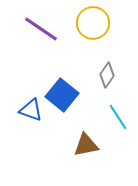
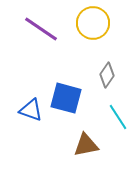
blue square: moved 4 px right, 3 px down; rotated 24 degrees counterclockwise
